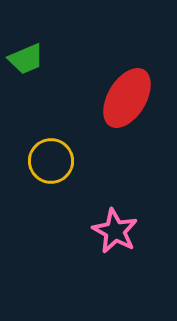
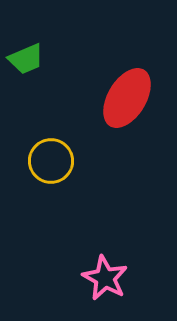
pink star: moved 10 px left, 47 px down
